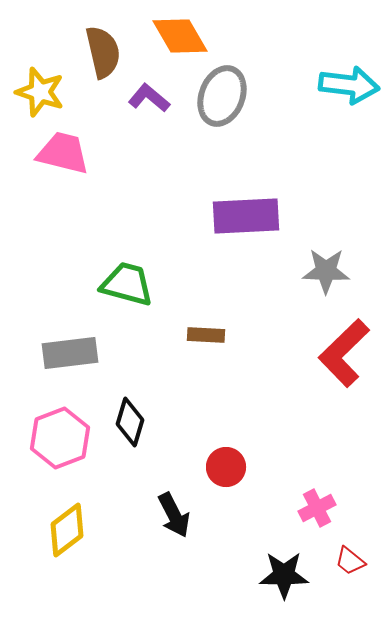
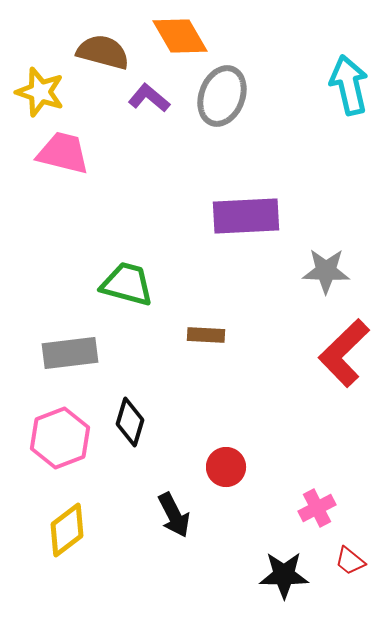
brown semicircle: rotated 62 degrees counterclockwise
cyan arrow: rotated 110 degrees counterclockwise
